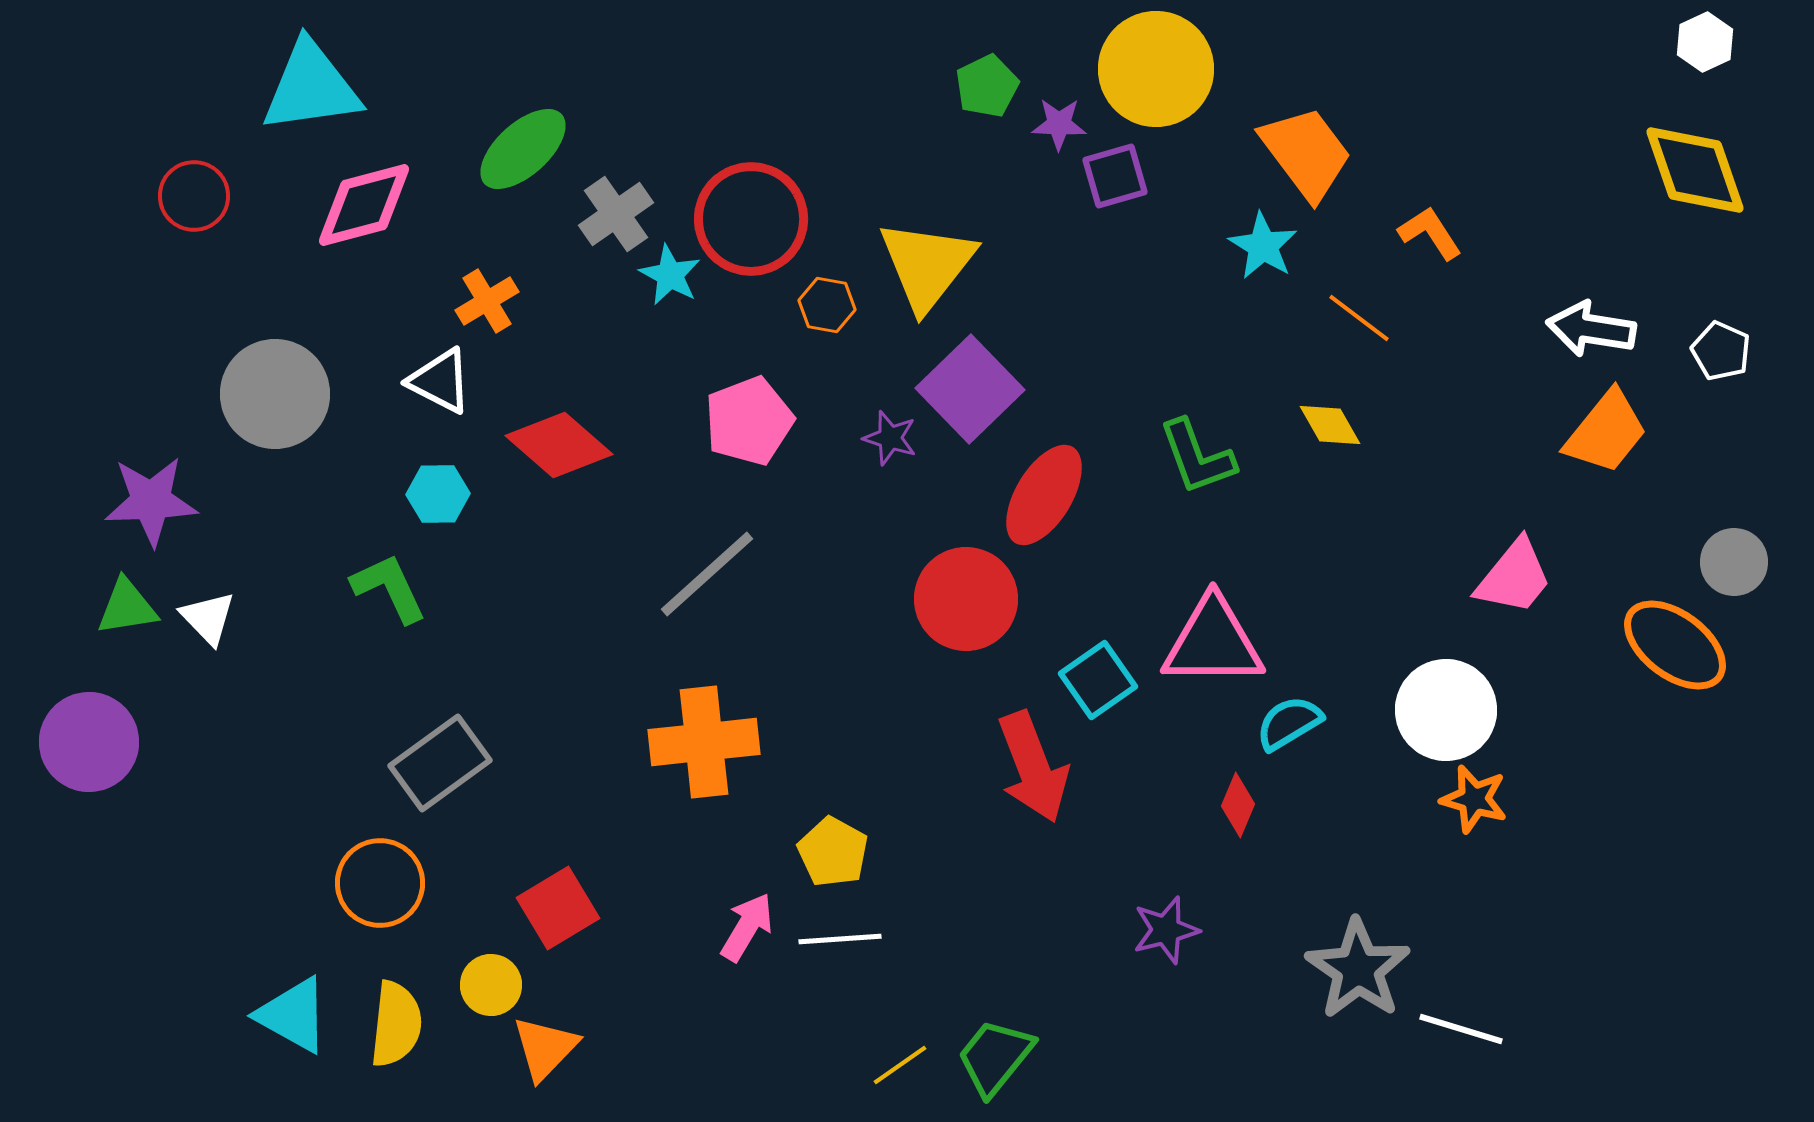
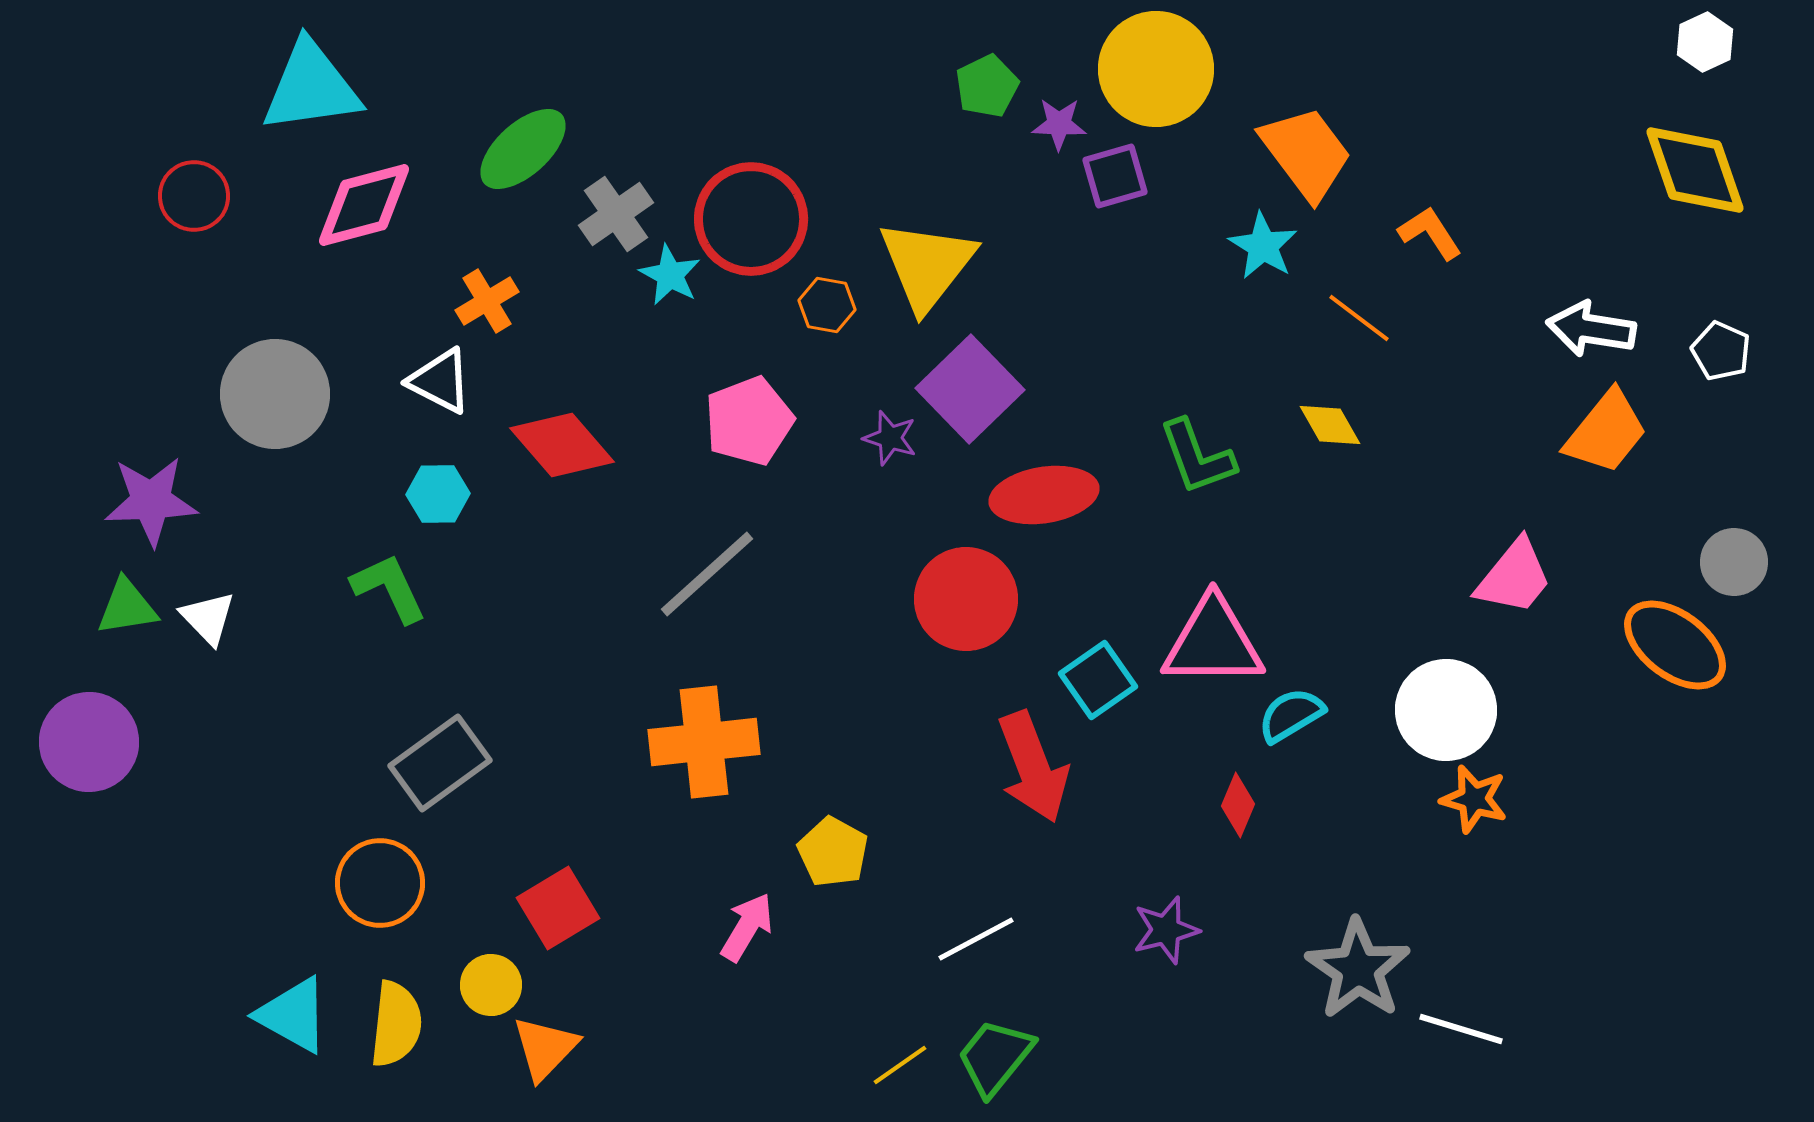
red diamond at (559, 445): moved 3 px right; rotated 8 degrees clockwise
red ellipse at (1044, 495): rotated 50 degrees clockwise
cyan semicircle at (1289, 723): moved 2 px right, 8 px up
white line at (840, 939): moved 136 px right; rotated 24 degrees counterclockwise
